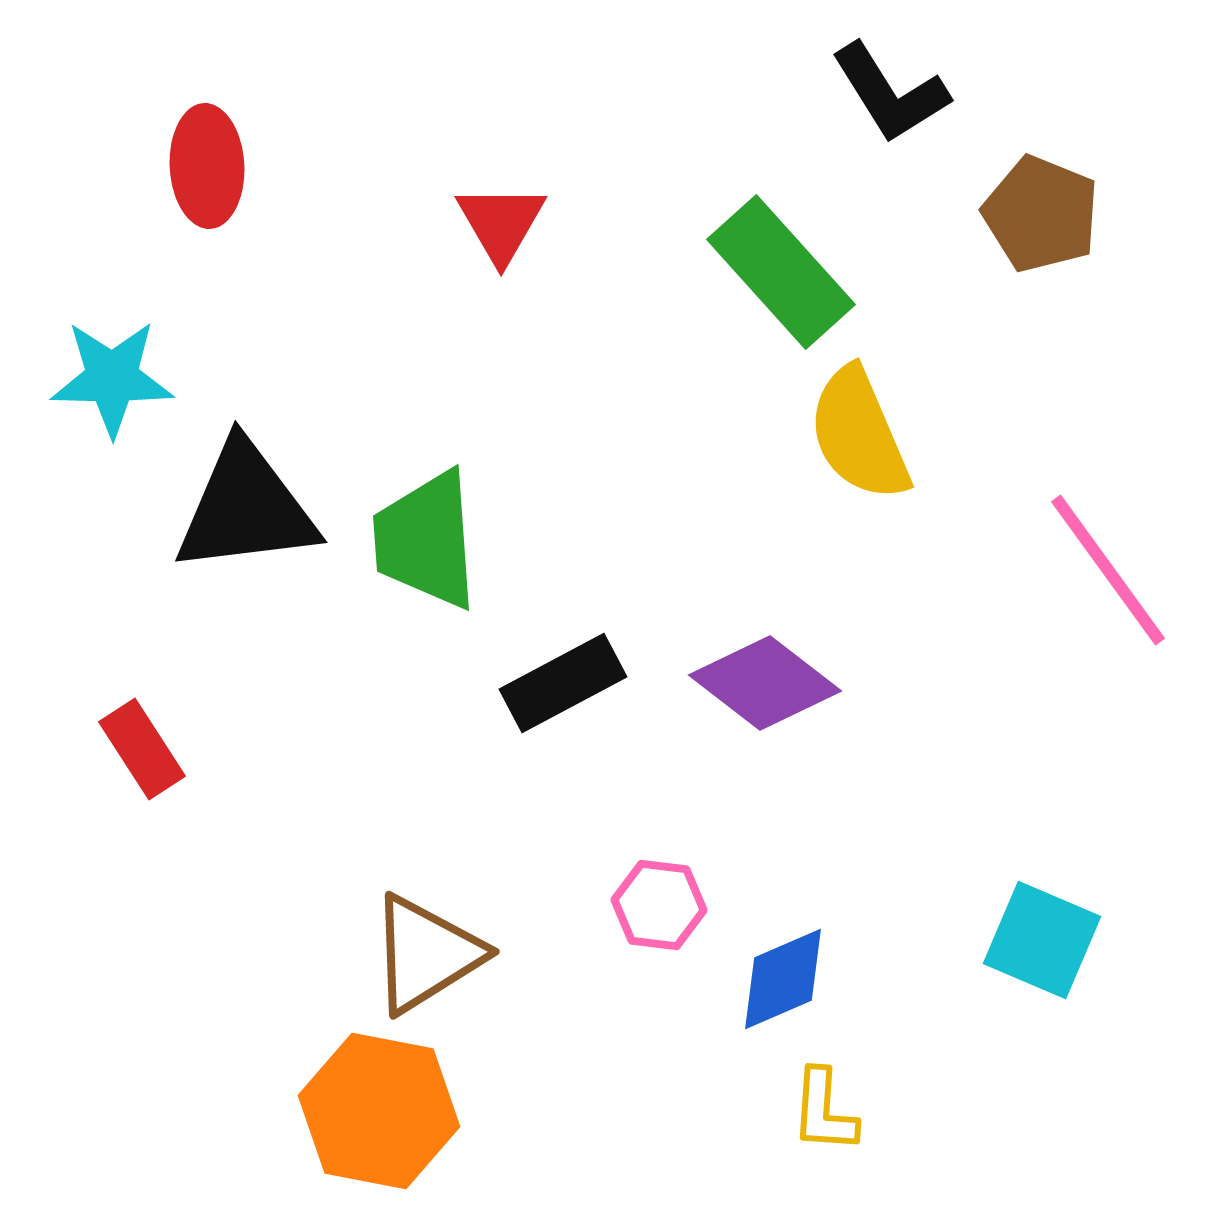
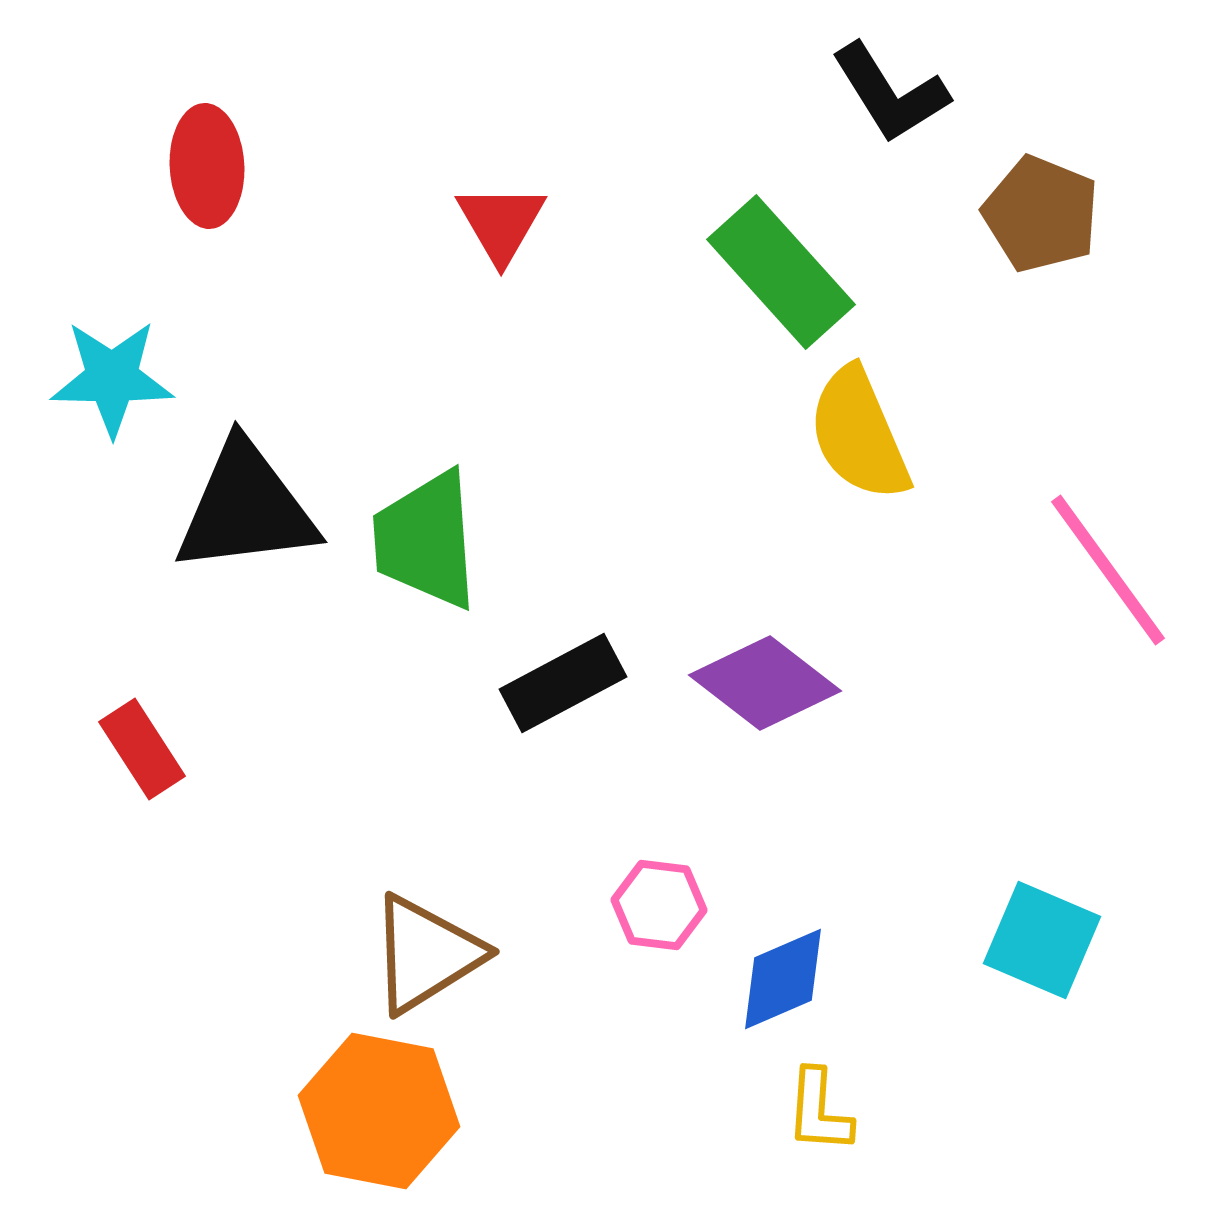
yellow L-shape: moved 5 px left
